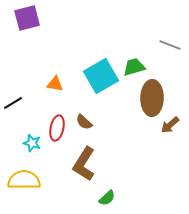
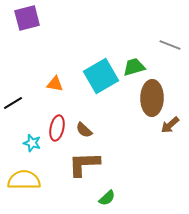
brown semicircle: moved 8 px down
brown L-shape: rotated 56 degrees clockwise
